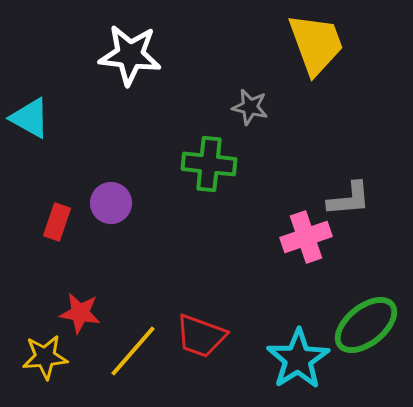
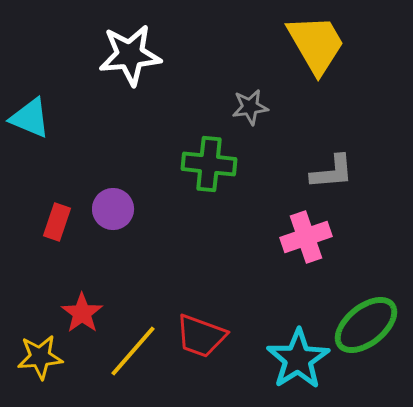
yellow trapezoid: rotated 10 degrees counterclockwise
white star: rotated 12 degrees counterclockwise
gray star: rotated 21 degrees counterclockwise
cyan triangle: rotated 6 degrees counterclockwise
gray L-shape: moved 17 px left, 27 px up
purple circle: moved 2 px right, 6 px down
red star: moved 2 px right; rotated 27 degrees clockwise
yellow star: moved 5 px left
